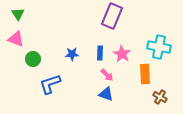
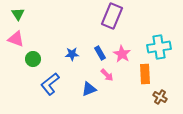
cyan cross: rotated 20 degrees counterclockwise
blue rectangle: rotated 32 degrees counterclockwise
blue L-shape: rotated 20 degrees counterclockwise
blue triangle: moved 17 px left, 5 px up; rotated 42 degrees counterclockwise
